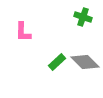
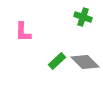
green rectangle: moved 1 px up
